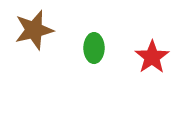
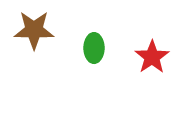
brown star: rotated 15 degrees clockwise
